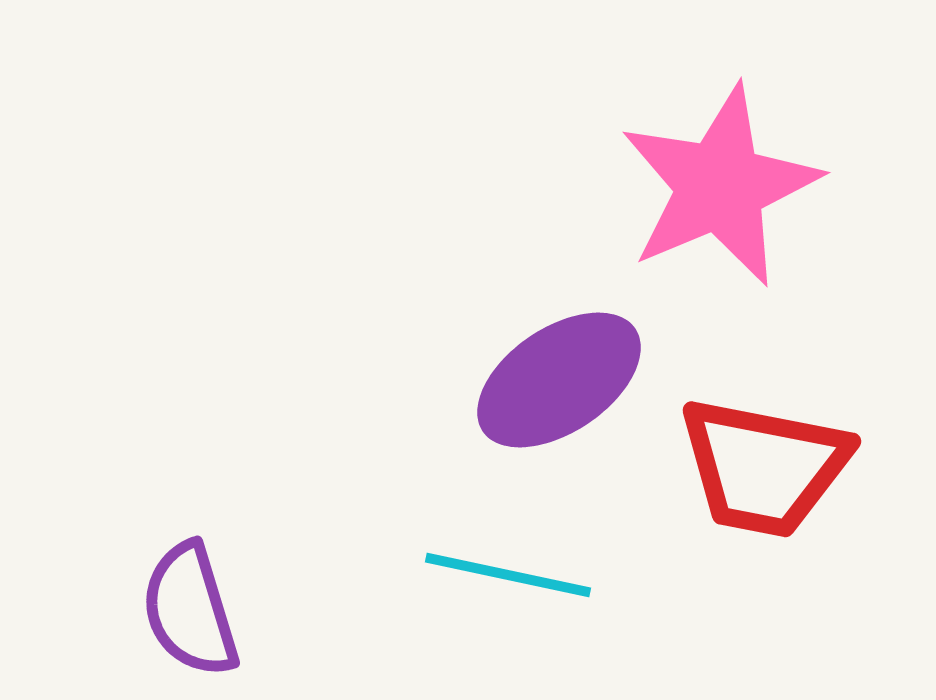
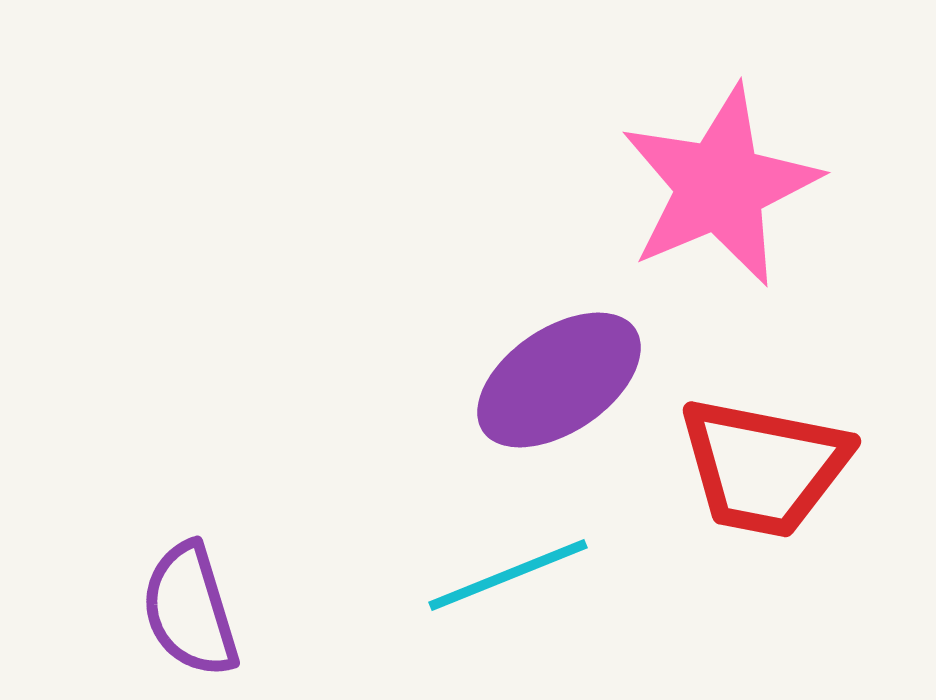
cyan line: rotated 34 degrees counterclockwise
